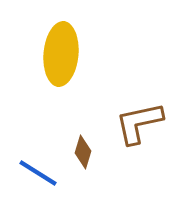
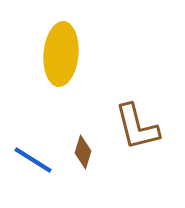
brown L-shape: moved 2 px left, 4 px down; rotated 92 degrees counterclockwise
blue line: moved 5 px left, 13 px up
